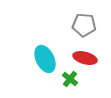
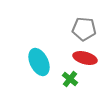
gray pentagon: moved 4 px down
cyan ellipse: moved 6 px left, 3 px down
